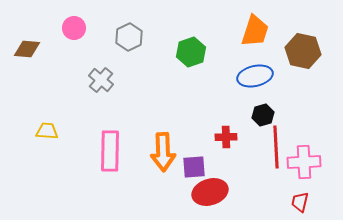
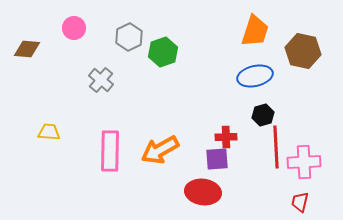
green hexagon: moved 28 px left
yellow trapezoid: moved 2 px right, 1 px down
orange arrow: moved 3 px left, 2 px up; rotated 63 degrees clockwise
purple square: moved 23 px right, 8 px up
red ellipse: moved 7 px left; rotated 24 degrees clockwise
